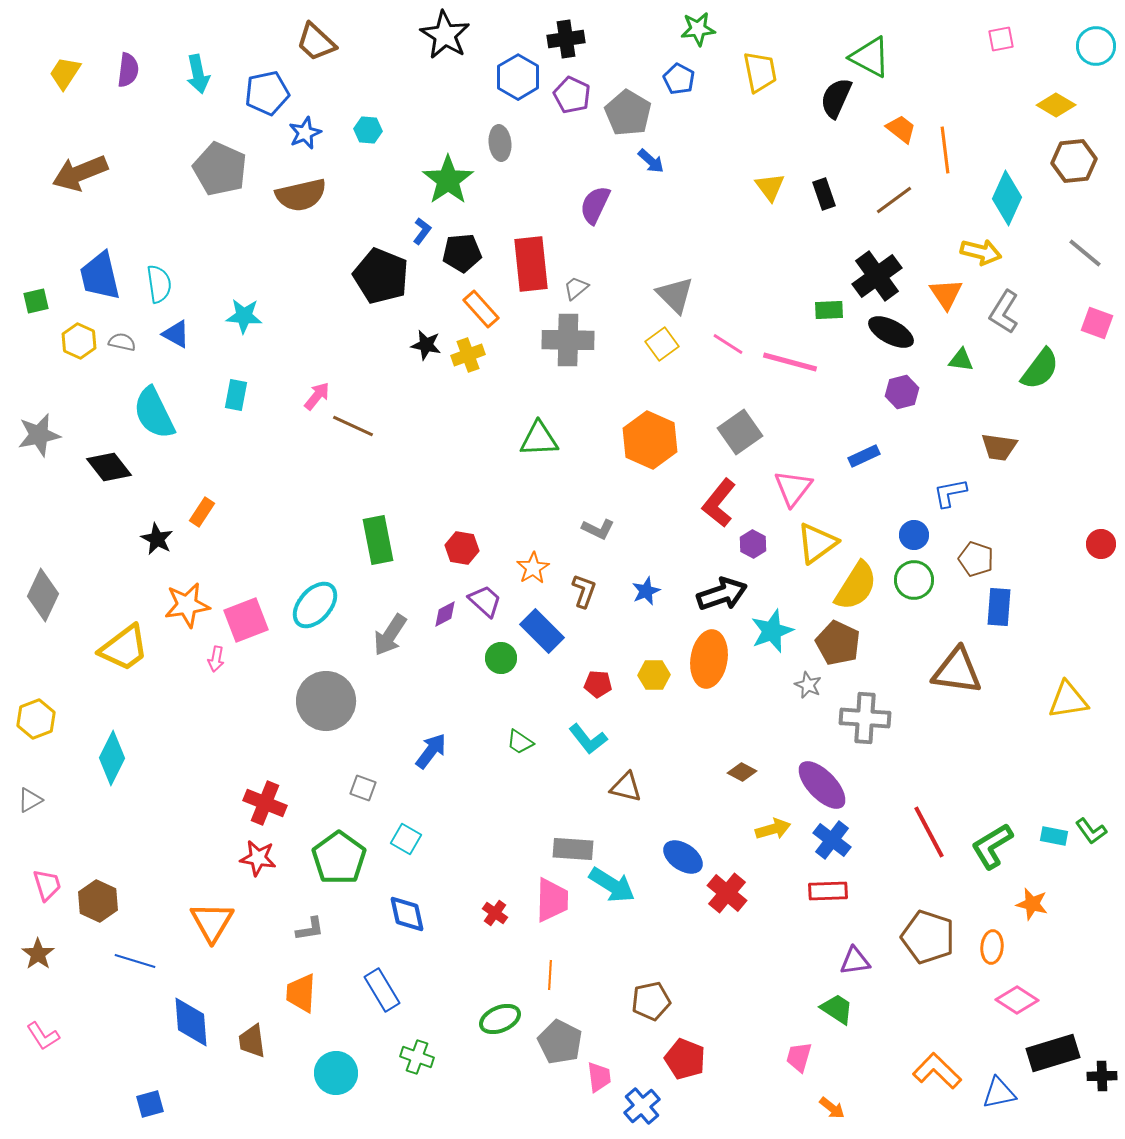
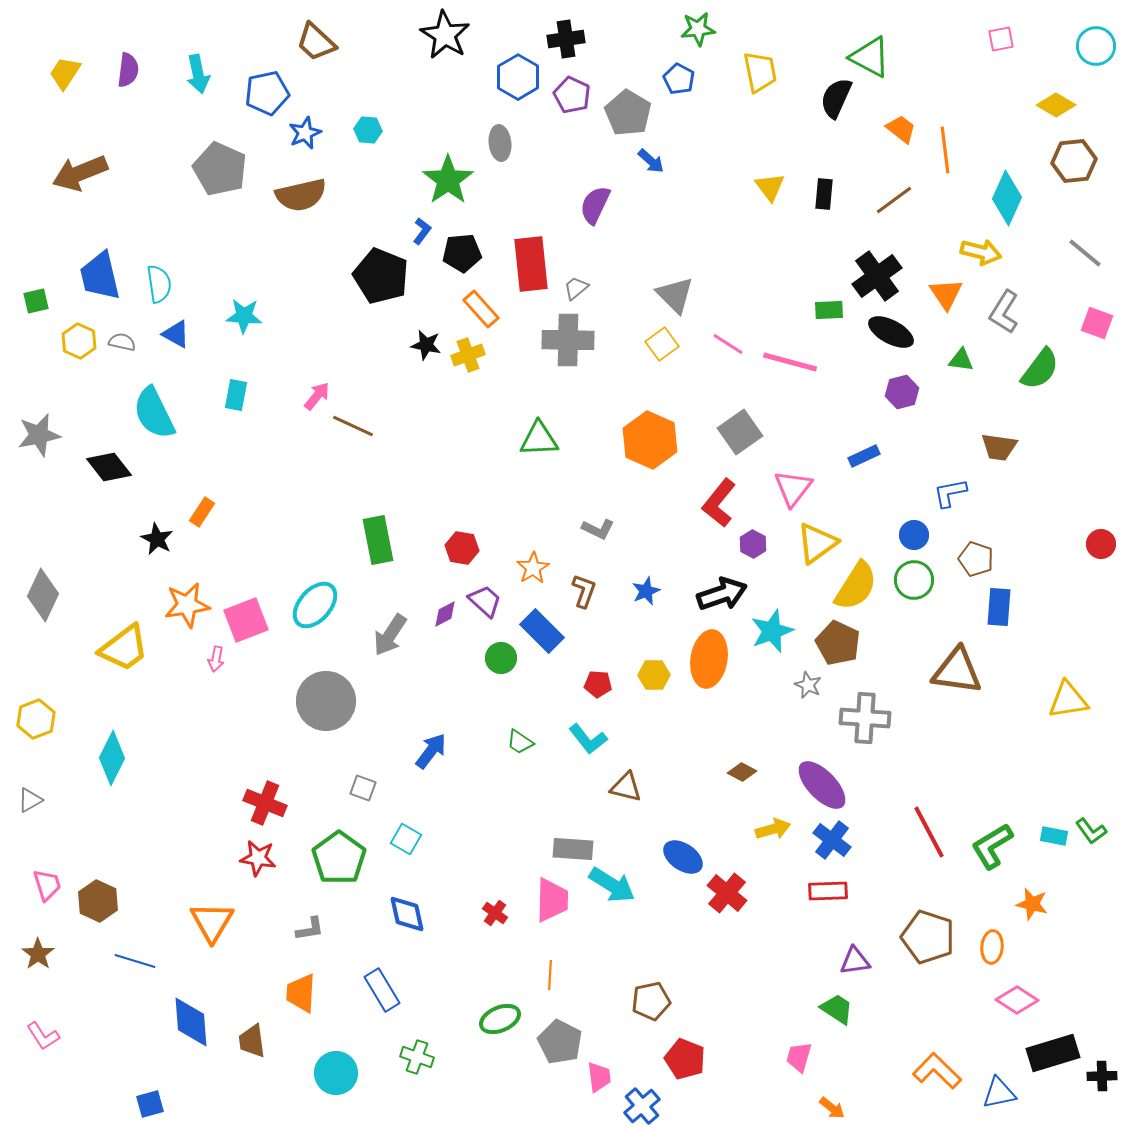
black rectangle at (824, 194): rotated 24 degrees clockwise
